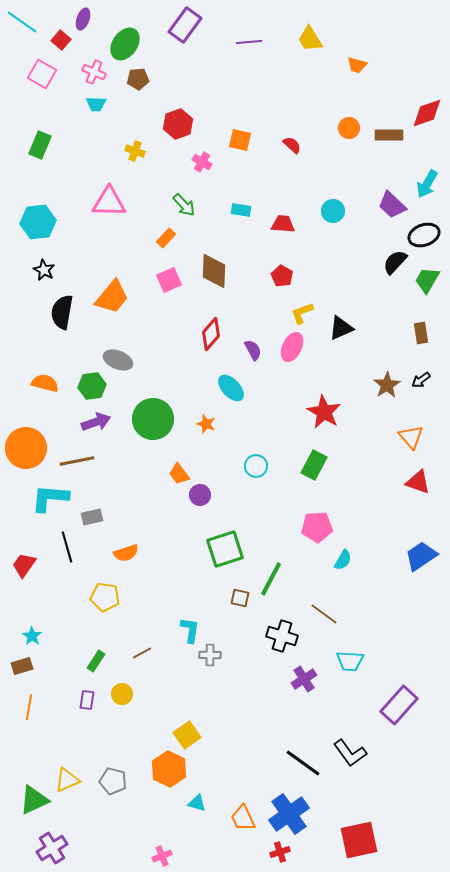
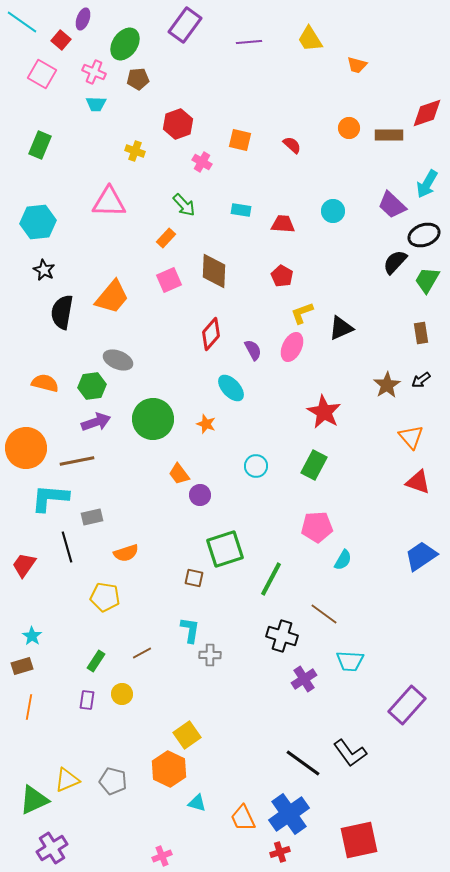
brown square at (240, 598): moved 46 px left, 20 px up
purple rectangle at (399, 705): moved 8 px right
